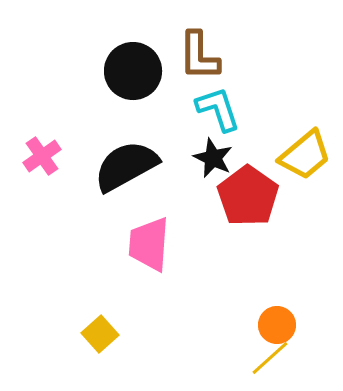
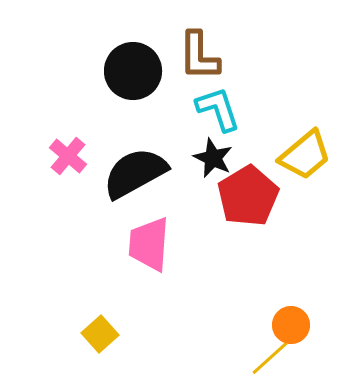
pink cross: moved 26 px right; rotated 15 degrees counterclockwise
black semicircle: moved 9 px right, 7 px down
red pentagon: rotated 6 degrees clockwise
orange circle: moved 14 px right
